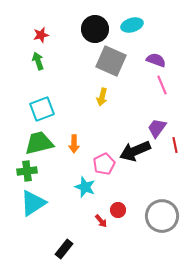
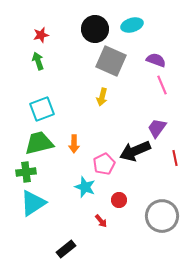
red line: moved 13 px down
green cross: moved 1 px left, 1 px down
red circle: moved 1 px right, 10 px up
black rectangle: moved 2 px right; rotated 12 degrees clockwise
